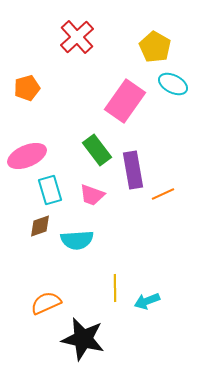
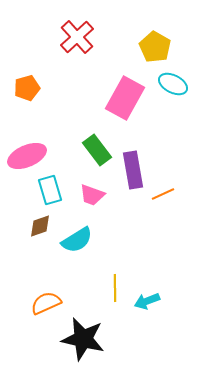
pink rectangle: moved 3 px up; rotated 6 degrees counterclockwise
cyan semicircle: rotated 28 degrees counterclockwise
